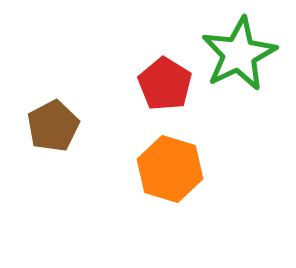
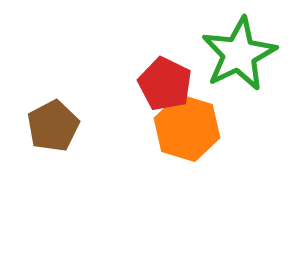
red pentagon: rotated 6 degrees counterclockwise
orange hexagon: moved 17 px right, 41 px up
